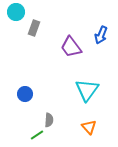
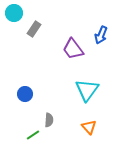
cyan circle: moved 2 px left, 1 px down
gray rectangle: moved 1 px down; rotated 14 degrees clockwise
purple trapezoid: moved 2 px right, 2 px down
green line: moved 4 px left
